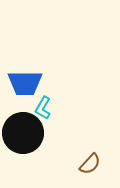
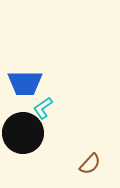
cyan L-shape: rotated 25 degrees clockwise
